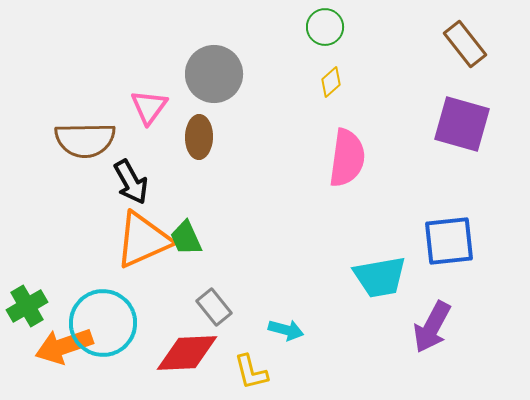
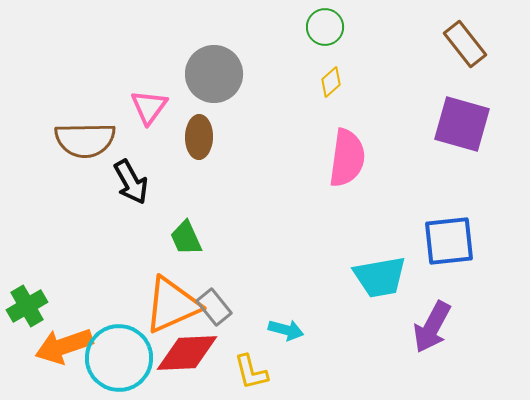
orange triangle: moved 29 px right, 65 px down
cyan circle: moved 16 px right, 35 px down
